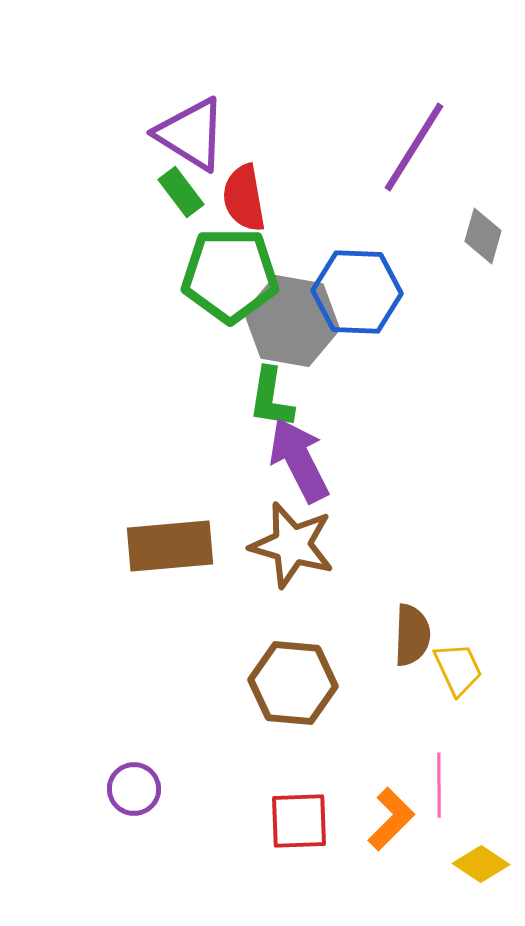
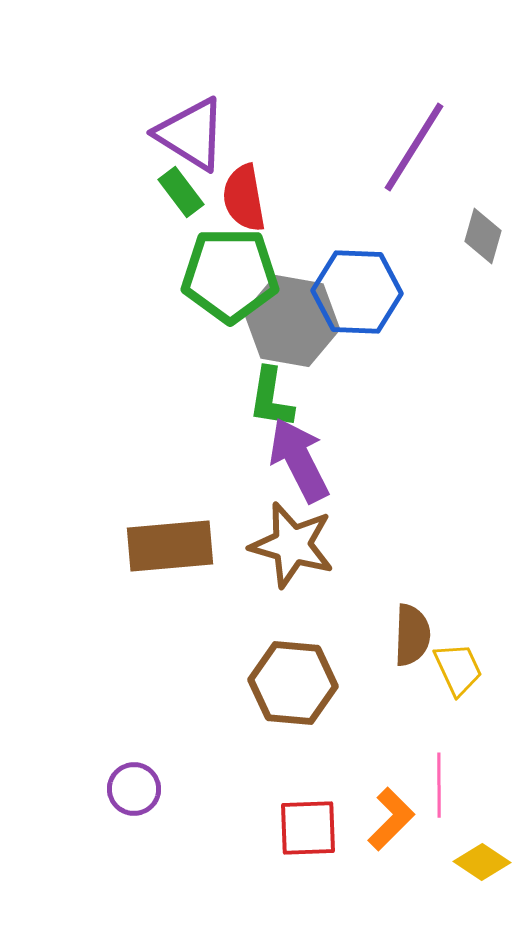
red square: moved 9 px right, 7 px down
yellow diamond: moved 1 px right, 2 px up
